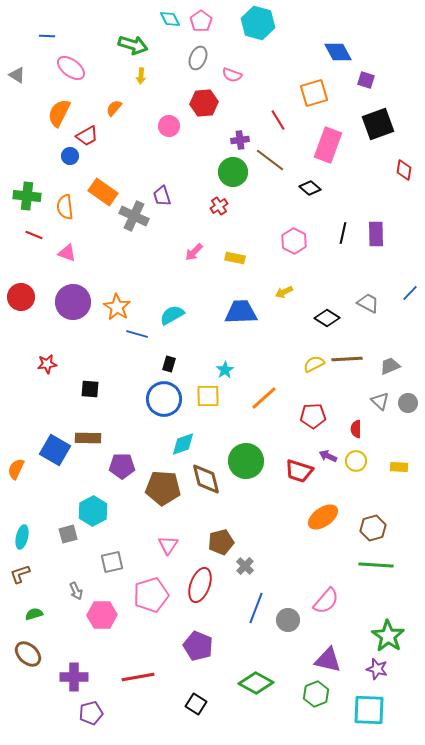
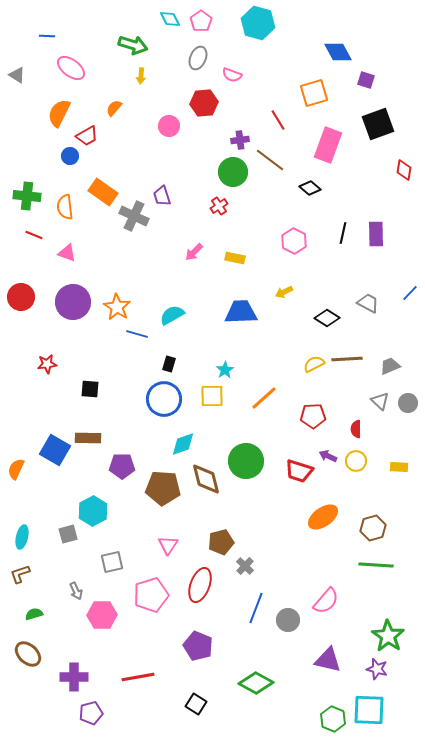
yellow square at (208, 396): moved 4 px right
green hexagon at (316, 694): moved 17 px right, 25 px down; rotated 15 degrees counterclockwise
